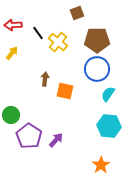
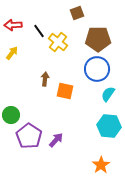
black line: moved 1 px right, 2 px up
brown pentagon: moved 1 px right, 1 px up
